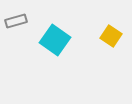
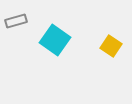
yellow square: moved 10 px down
